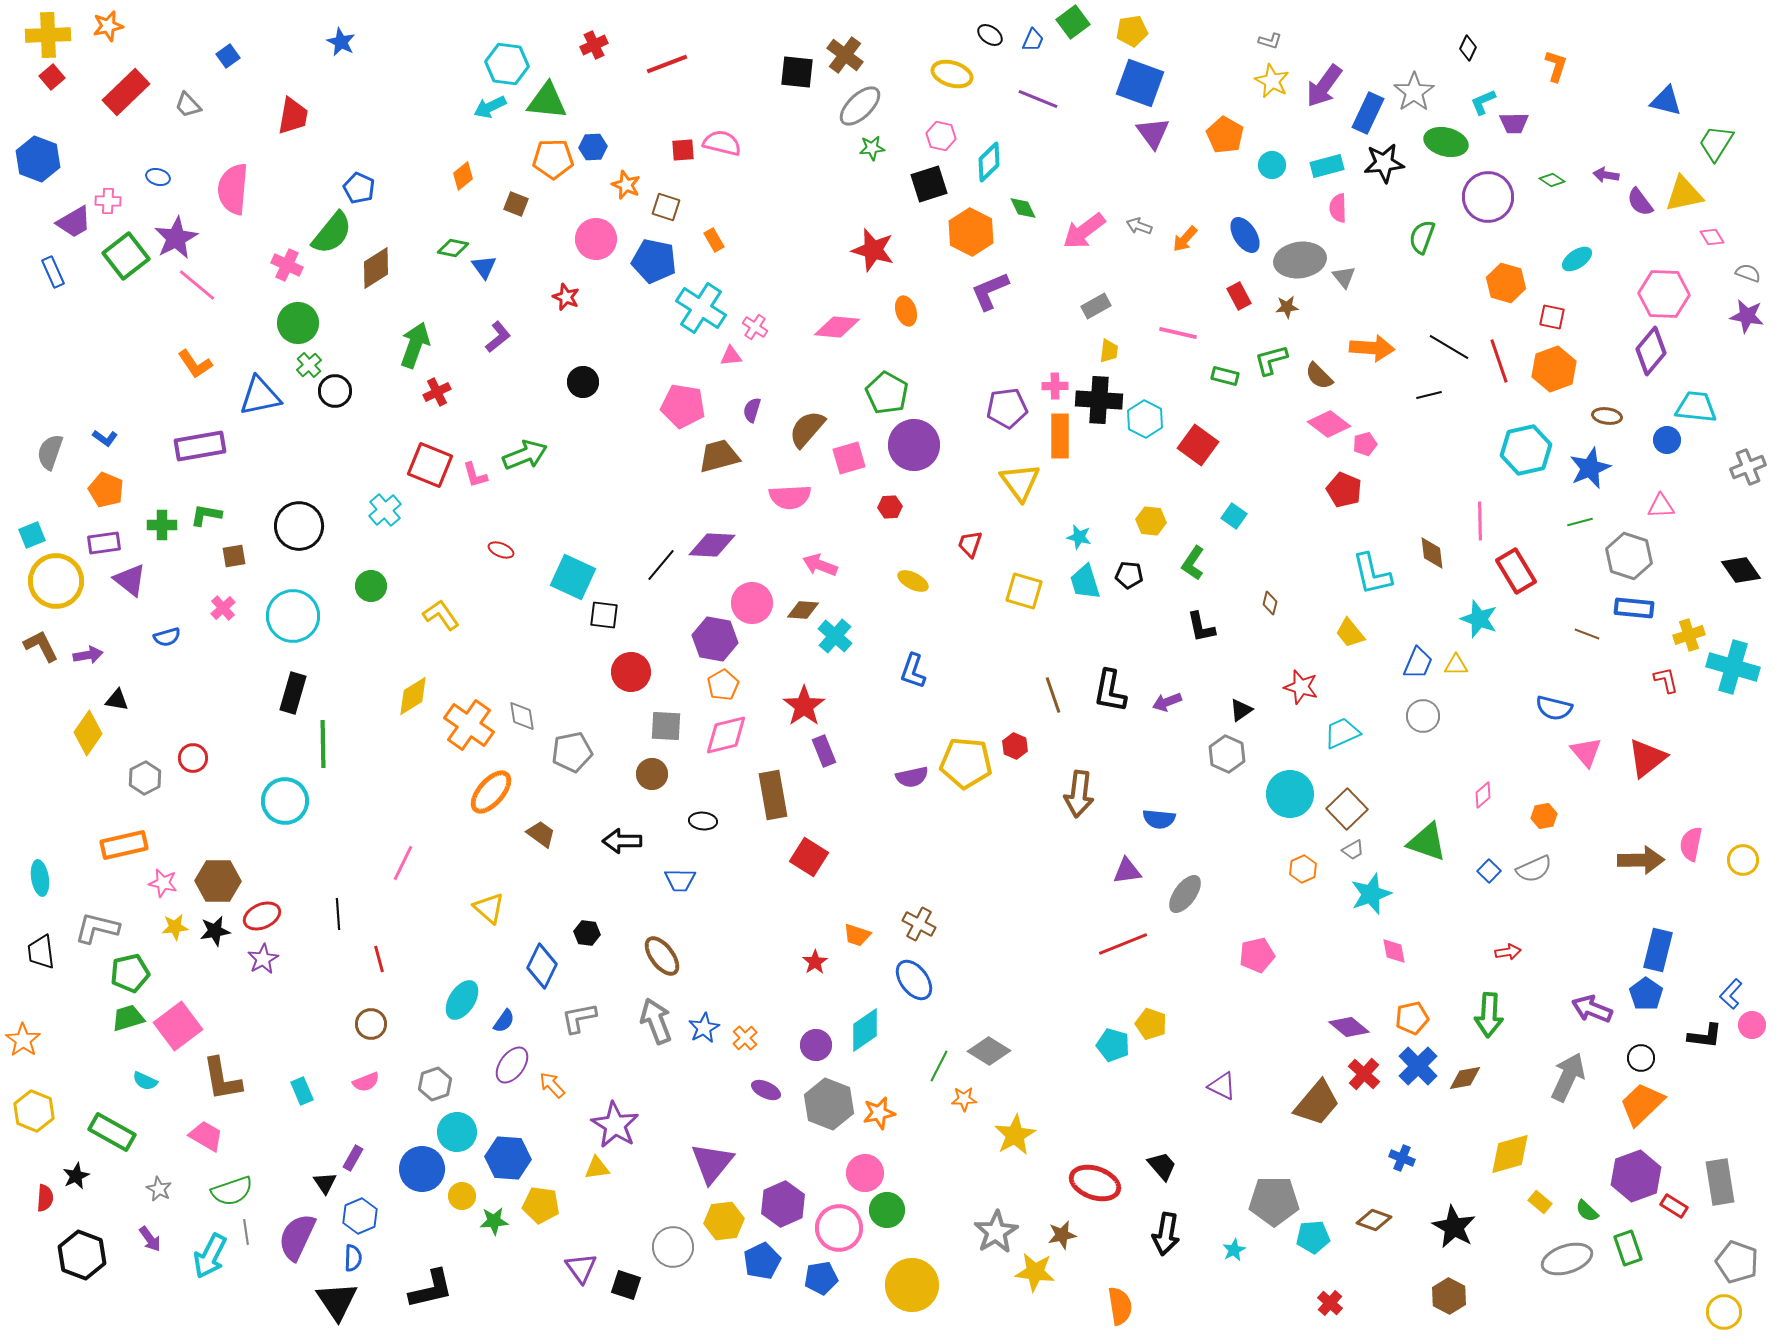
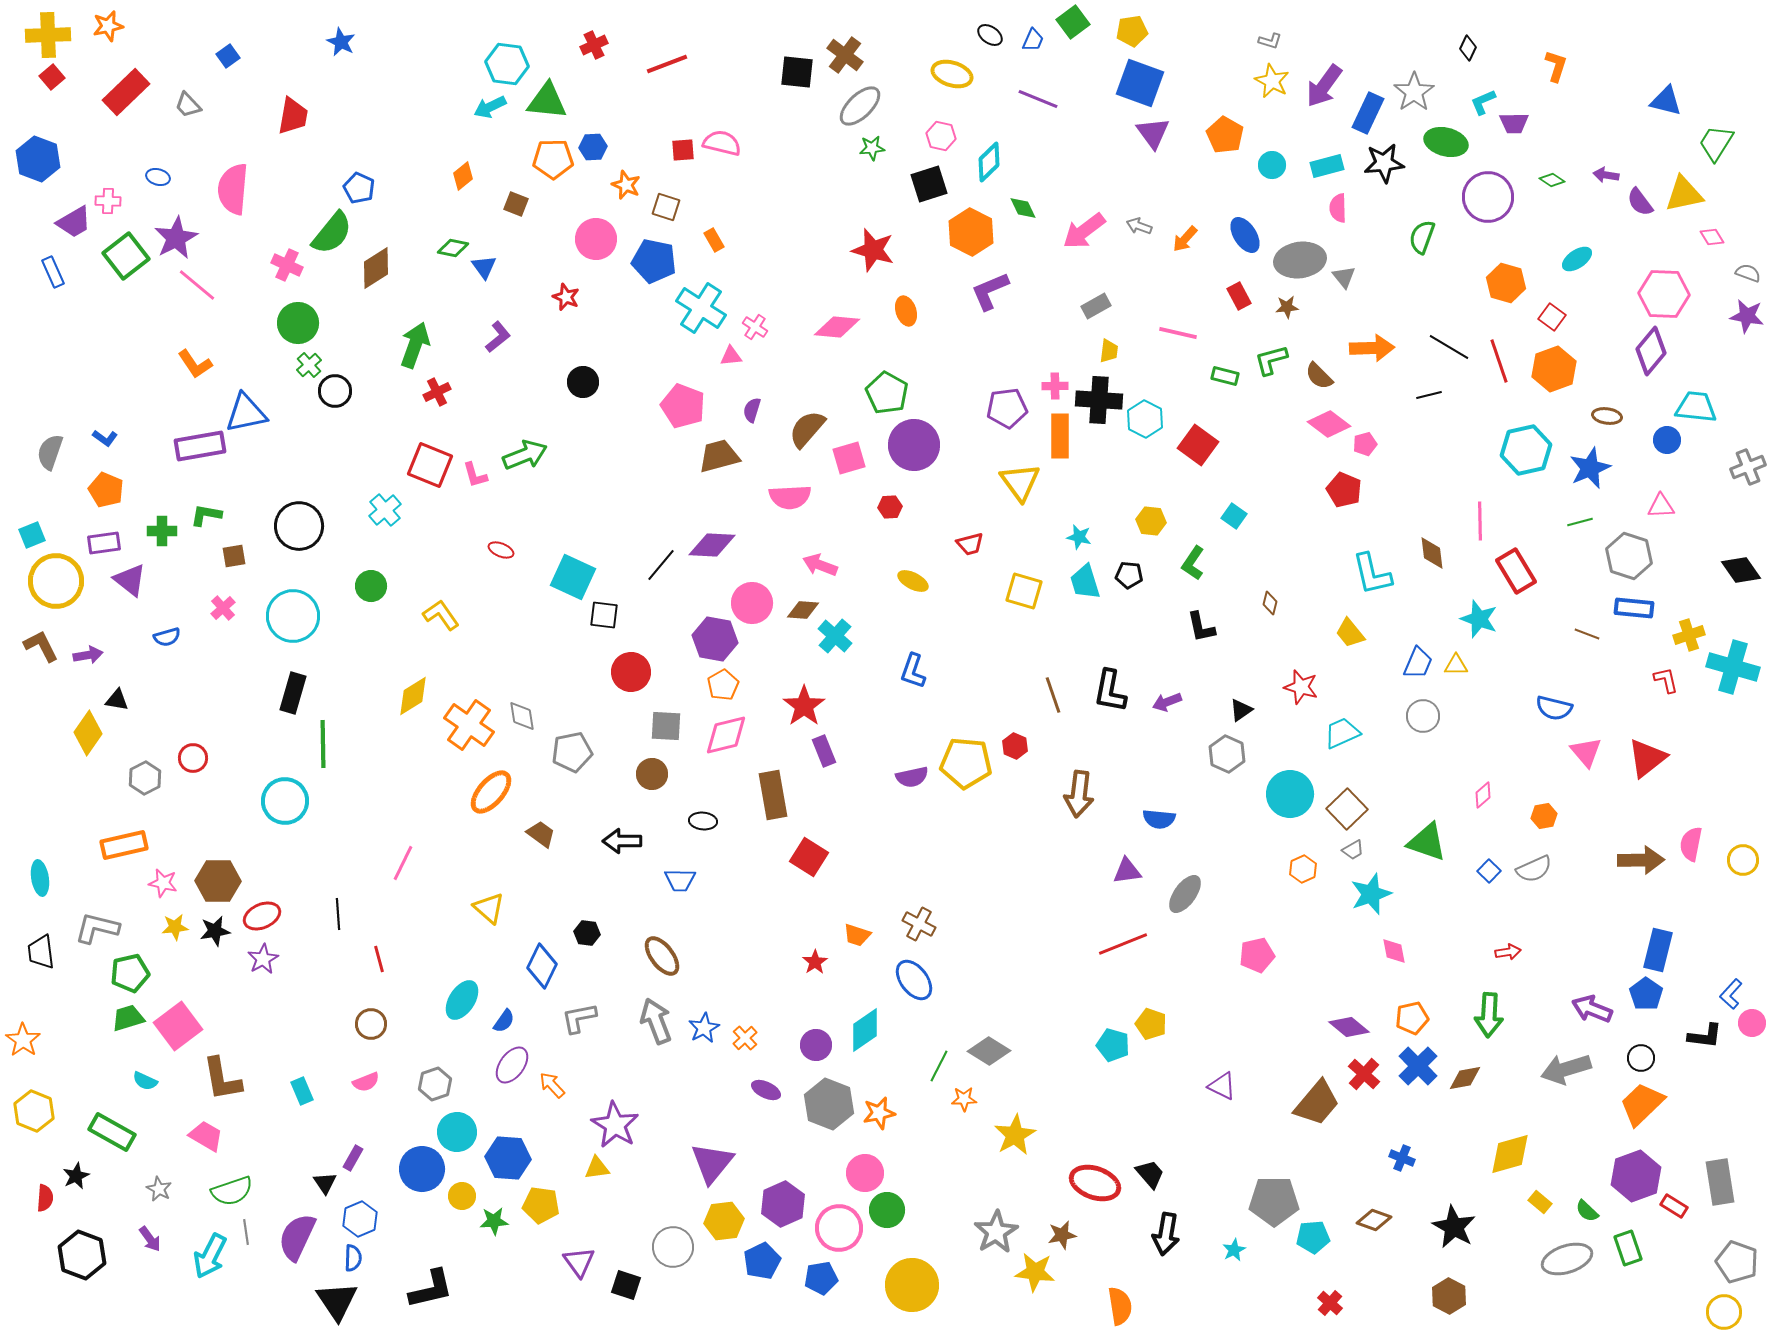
red square at (1552, 317): rotated 24 degrees clockwise
orange arrow at (1372, 348): rotated 6 degrees counterclockwise
blue triangle at (260, 396): moved 14 px left, 17 px down
pink pentagon at (683, 406): rotated 12 degrees clockwise
green cross at (162, 525): moved 6 px down
red trapezoid at (970, 544): rotated 124 degrees counterclockwise
pink circle at (1752, 1025): moved 2 px up
gray arrow at (1568, 1077): moved 2 px left, 8 px up; rotated 132 degrees counterclockwise
black trapezoid at (1162, 1166): moved 12 px left, 8 px down
blue hexagon at (360, 1216): moved 3 px down
purple triangle at (581, 1268): moved 2 px left, 6 px up
